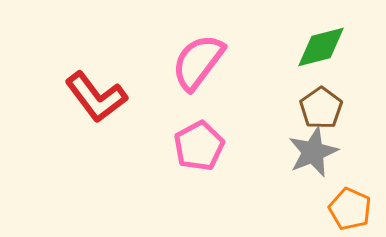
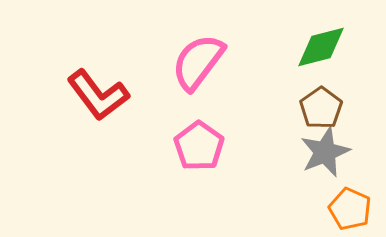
red L-shape: moved 2 px right, 2 px up
pink pentagon: rotated 9 degrees counterclockwise
gray star: moved 12 px right
